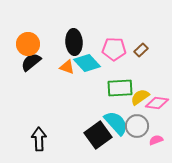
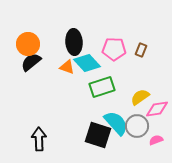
brown rectangle: rotated 24 degrees counterclockwise
green rectangle: moved 18 px left, 1 px up; rotated 15 degrees counterclockwise
pink diamond: moved 6 px down; rotated 15 degrees counterclockwise
black square: rotated 36 degrees counterclockwise
